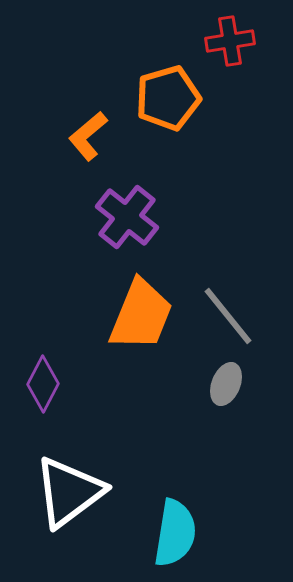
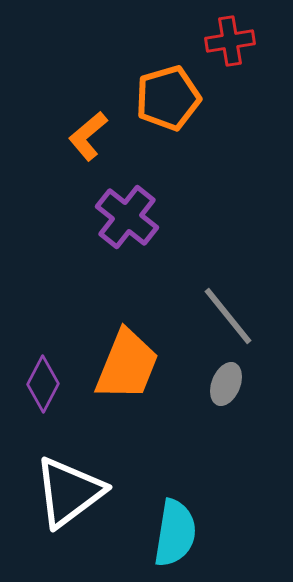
orange trapezoid: moved 14 px left, 50 px down
